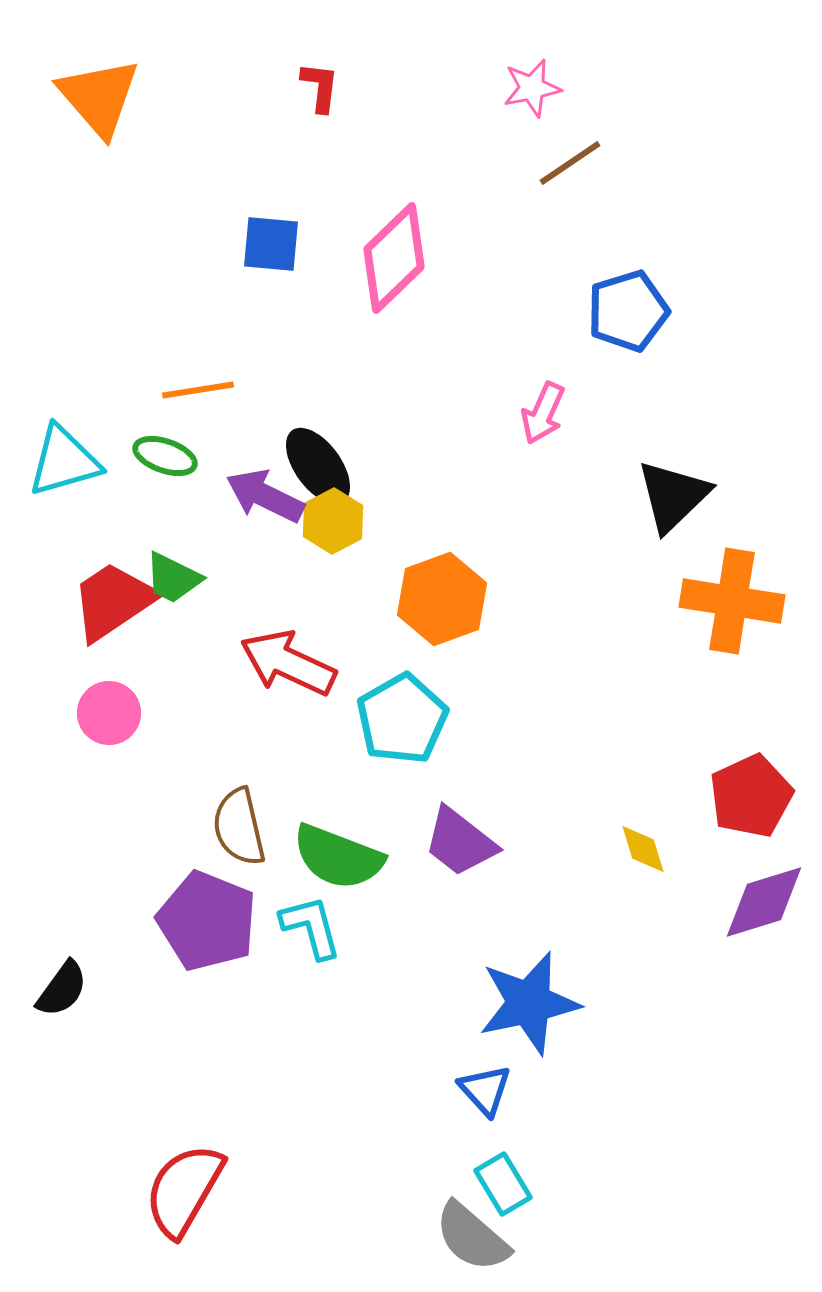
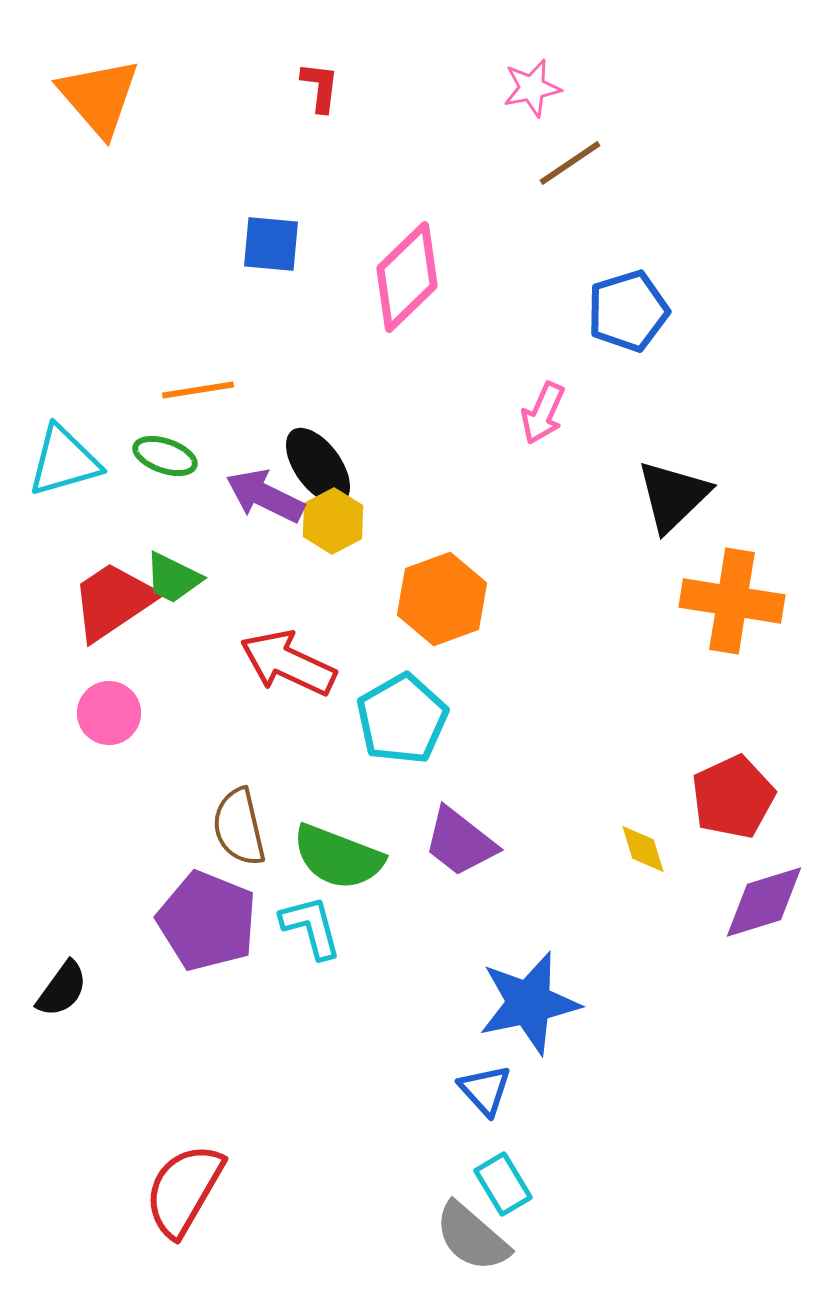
pink diamond: moved 13 px right, 19 px down
red pentagon: moved 18 px left, 1 px down
